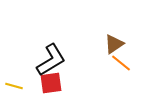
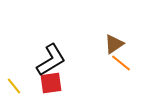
yellow line: rotated 36 degrees clockwise
